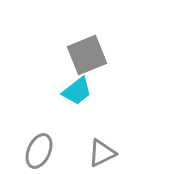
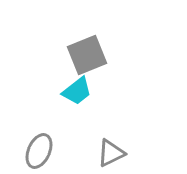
gray triangle: moved 9 px right
